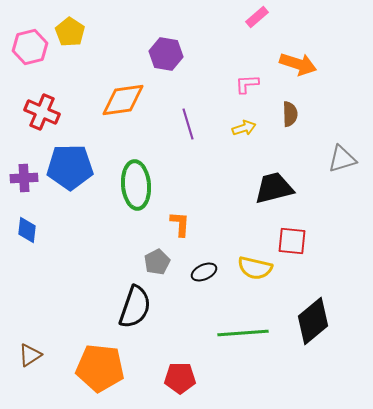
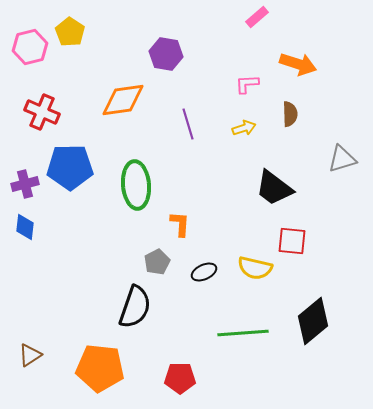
purple cross: moved 1 px right, 6 px down; rotated 12 degrees counterclockwise
black trapezoid: rotated 129 degrees counterclockwise
blue diamond: moved 2 px left, 3 px up
